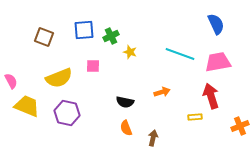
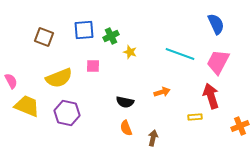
pink trapezoid: rotated 52 degrees counterclockwise
